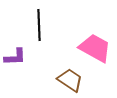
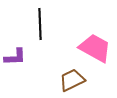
black line: moved 1 px right, 1 px up
brown trapezoid: moved 2 px right; rotated 60 degrees counterclockwise
